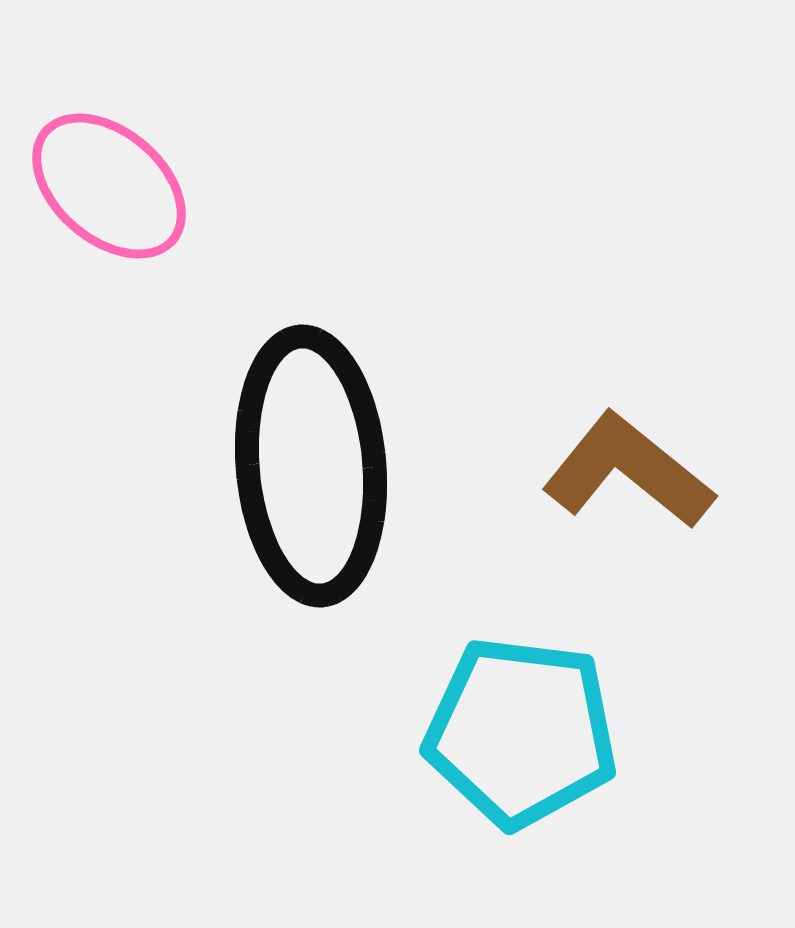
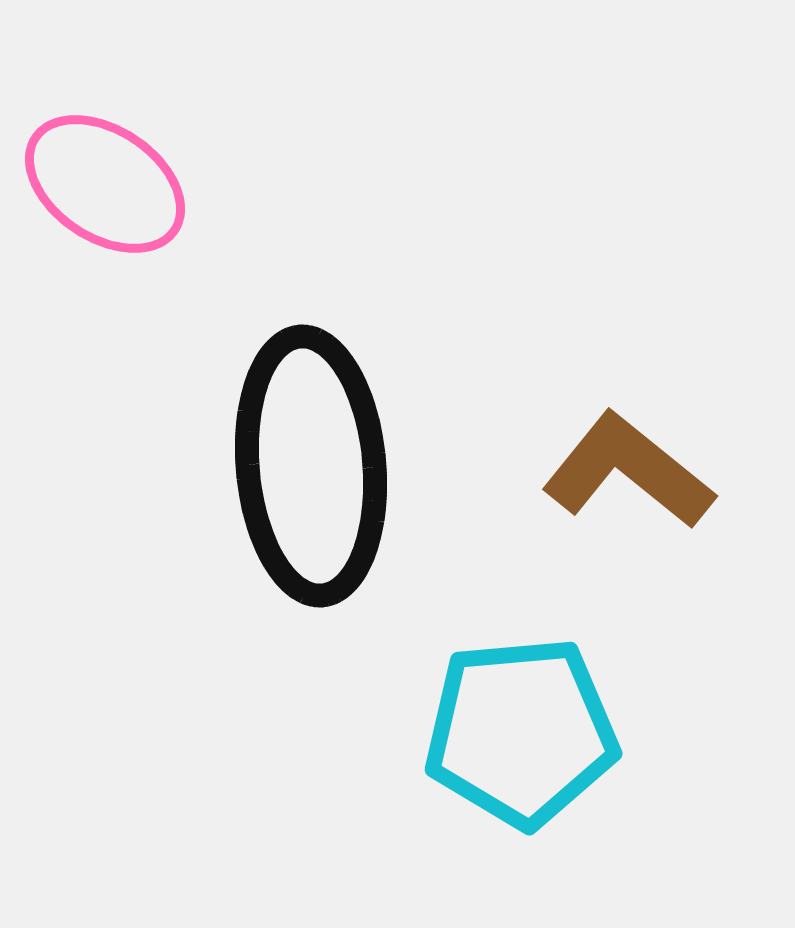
pink ellipse: moved 4 px left, 2 px up; rotated 7 degrees counterclockwise
cyan pentagon: rotated 12 degrees counterclockwise
